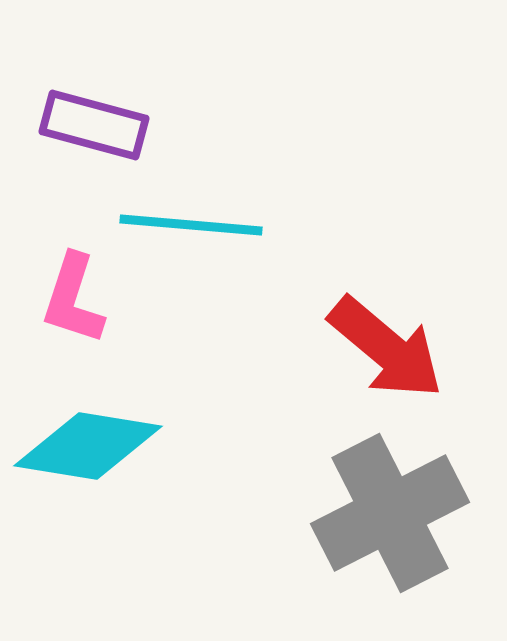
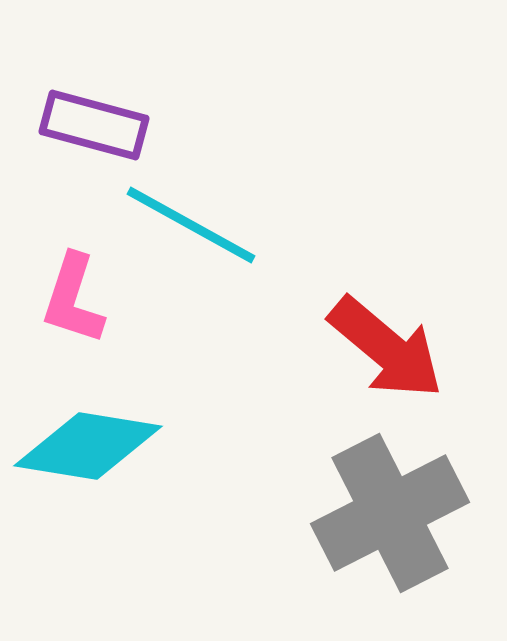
cyan line: rotated 24 degrees clockwise
